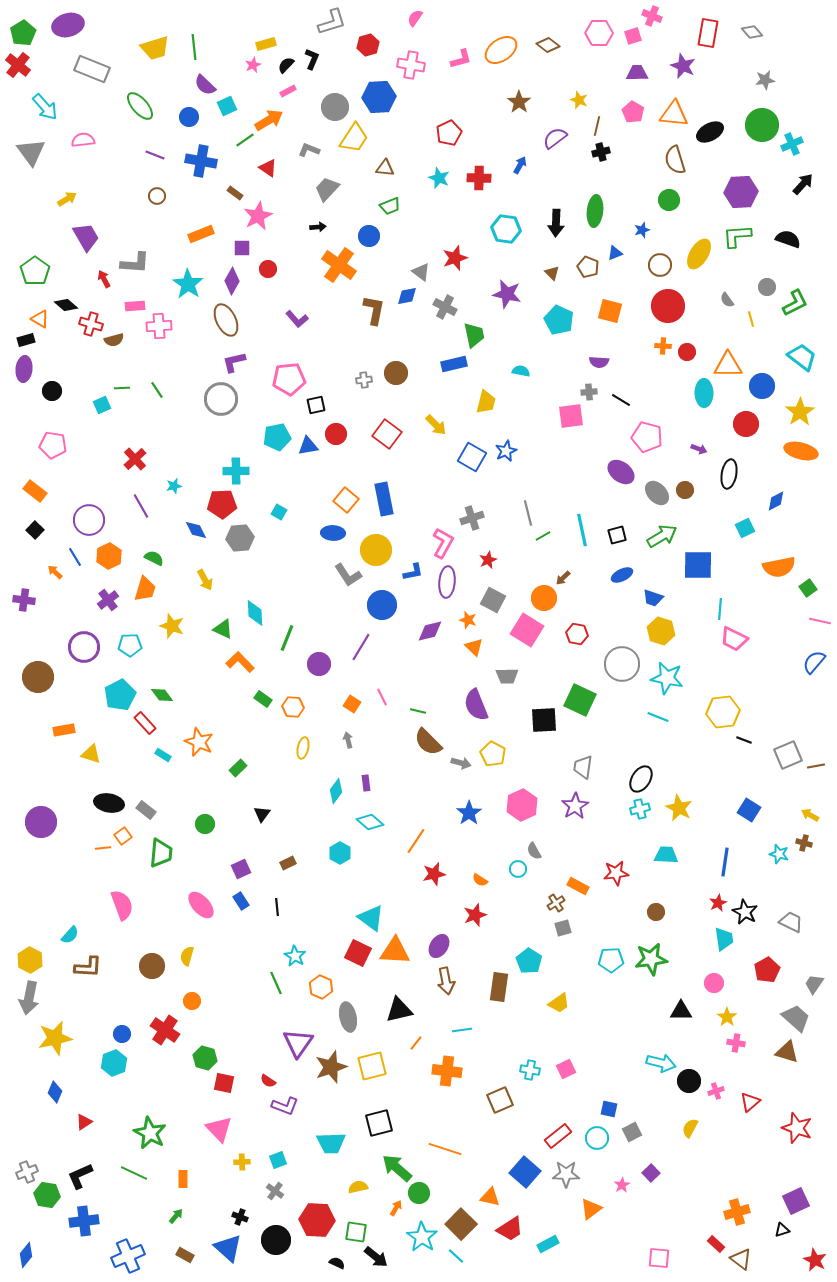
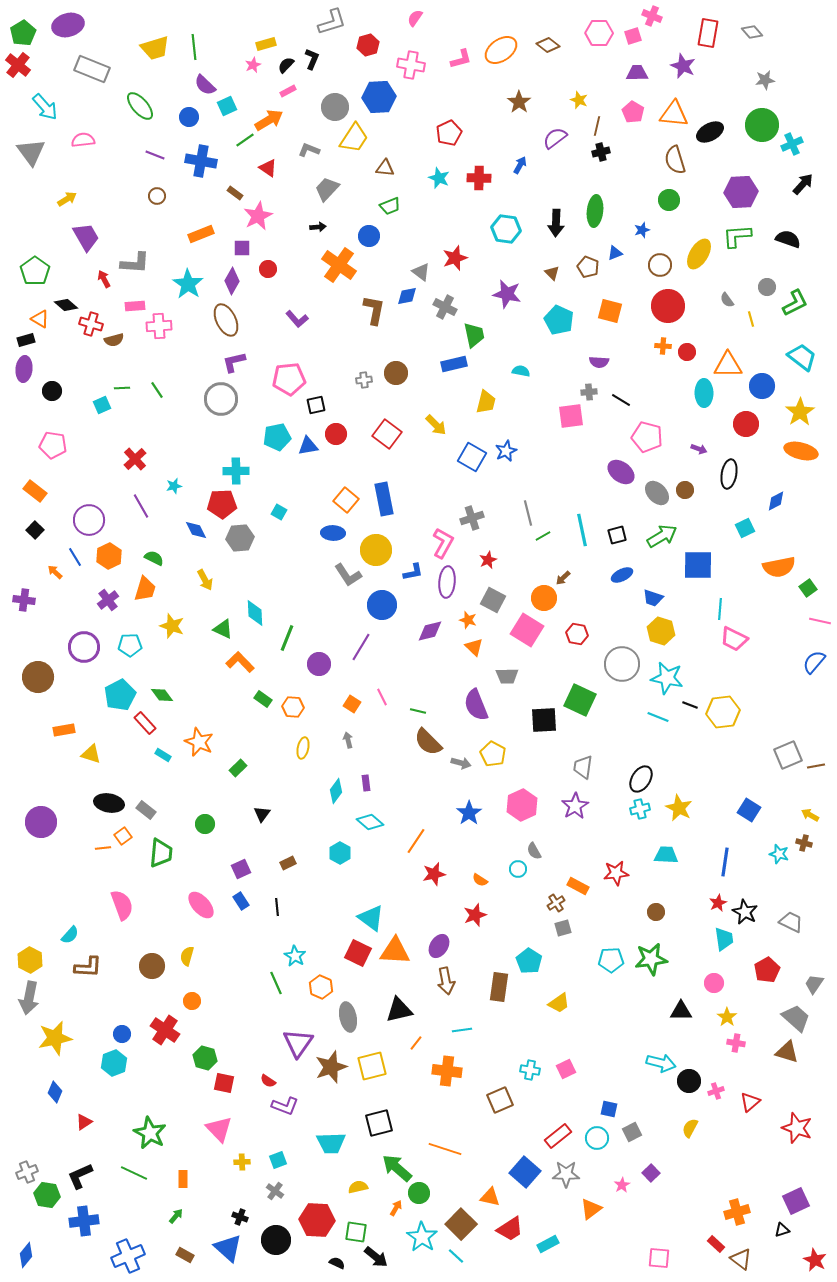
black line at (744, 740): moved 54 px left, 35 px up
